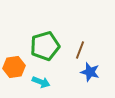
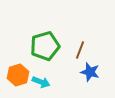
orange hexagon: moved 4 px right, 8 px down; rotated 10 degrees counterclockwise
